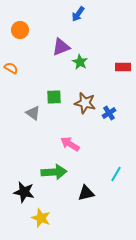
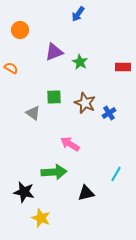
purple triangle: moved 7 px left, 5 px down
brown star: rotated 10 degrees clockwise
